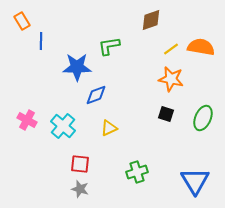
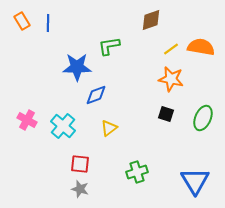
blue line: moved 7 px right, 18 px up
yellow triangle: rotated 12 degrees counterclockwise
